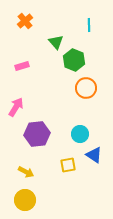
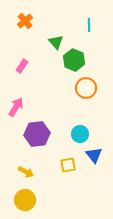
pink rectangle: rotated 40 degrees counterclockwise
blue triangle: rotated 18 degrees clockwise
